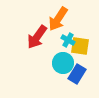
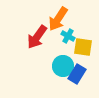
cyan cross: moved 4 px up
yellow square: moved 3 px right, 1 px down
cyan circle: moved 3 px down
